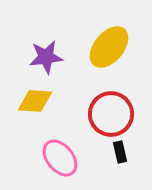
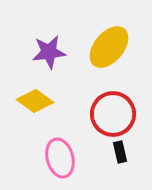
purple star: moved 3 px right, 5 px up
yellow diamond: rotated 33 degrees clockwise
red circle: moved 2 px right
pink ellipse: rotated 24 degrees clockwise
